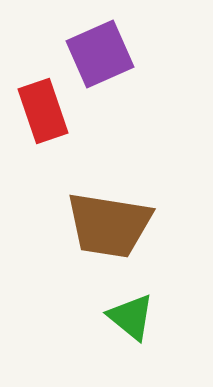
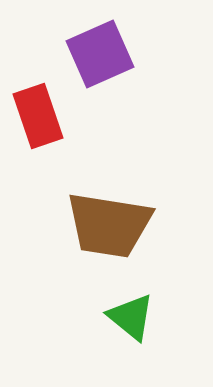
red rectangle: moved 5 px left, 5 px down
